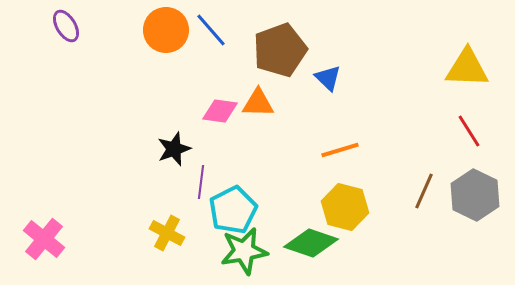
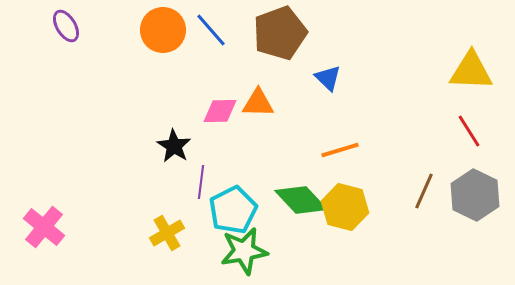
orange circle: moved 3 px left
brown pentagon: moved 17 px up
yellow triangle: moved 4 px right, 3 px down
pink diamond: rotated 9 degrees counterclockwise
black star: moved 3 px up; rotated 20 degrees counterclockwise
yellow cross: rotated 32 degrees clockwise
pink cross: moved 12 px up
green diamond: moved 10 px left, 43 px up; rotated 28 degrees clockwise
